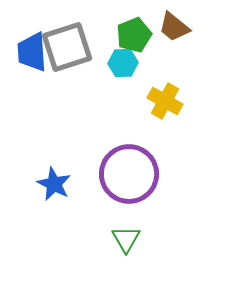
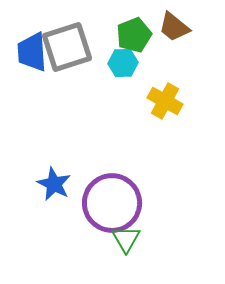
purple circle: moved 17 px left, 29 px down
